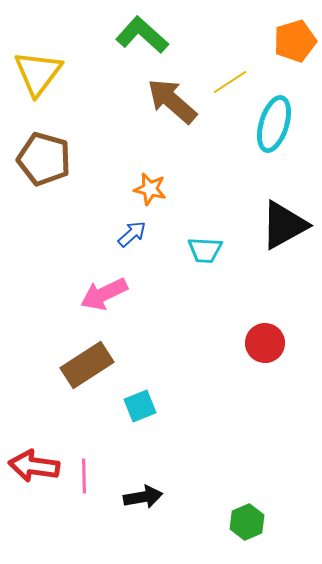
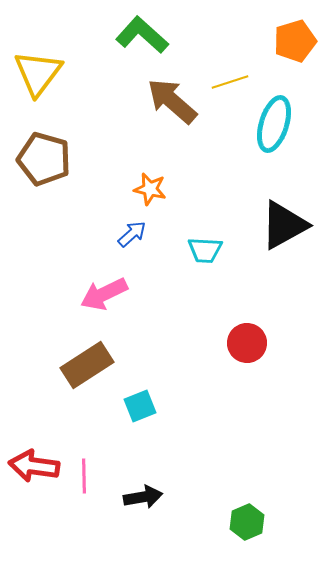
yellow line: rotated 15 degrees clockwise
red circle: moved 18 px left
